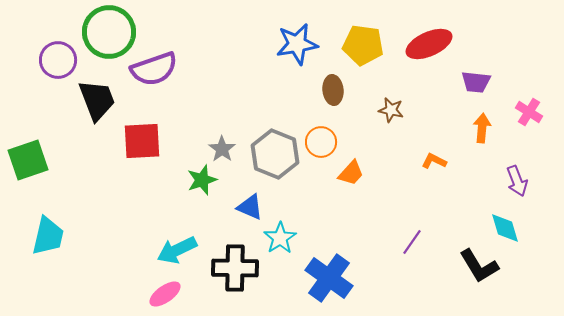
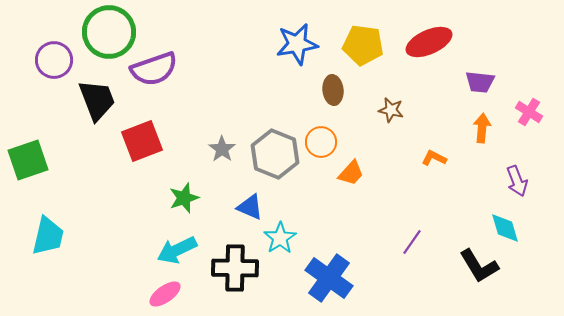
red ellipse: moved 2 px up
purple circle: moved 4 px left
purple trapezoid: moved 4 px right
red square: rotated 18 degrees counterclockwise
orange L-shape: moved 3 px up
green star: moved 18 px left, 18 px down
